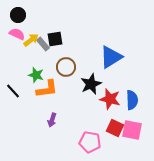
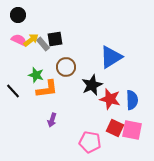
pink semicircle: moved 2 px right, 6 px down
black star: moved 1 px right, 1 px down
